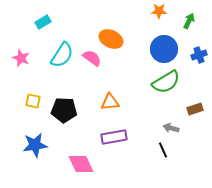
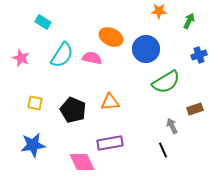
cyan rectangle: rotated 63 degrees clockwise
orange ellipse: moved 2 px up
blue circle: moved 18 px left
pink semicircle: rotated 24 degrees counterclockwise
yellow square: moved 2 px right, 2 px down
black pentagon: moved 9 px right; rotated 20 degrees clockwise
gray arrow: moved 1 px right, 2 px up; rotated 49 degrees clockwise
purple rectangle: moved 4 px left, 6 px down
blue star: moved 2 px left
pink diamond: moved 1 px right, 2 px up
